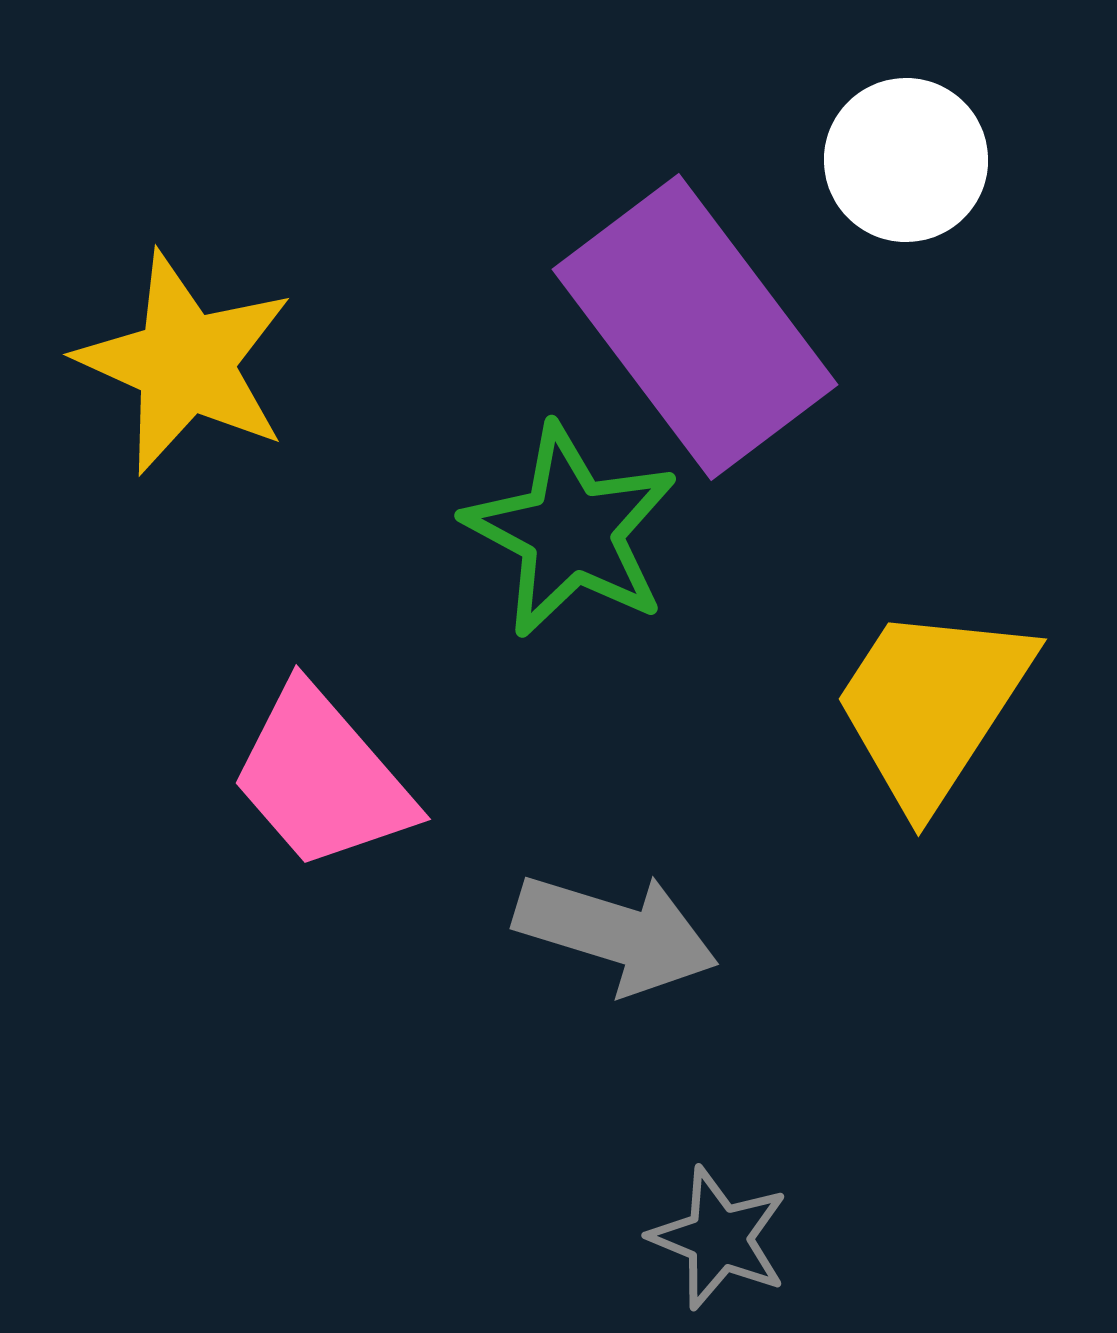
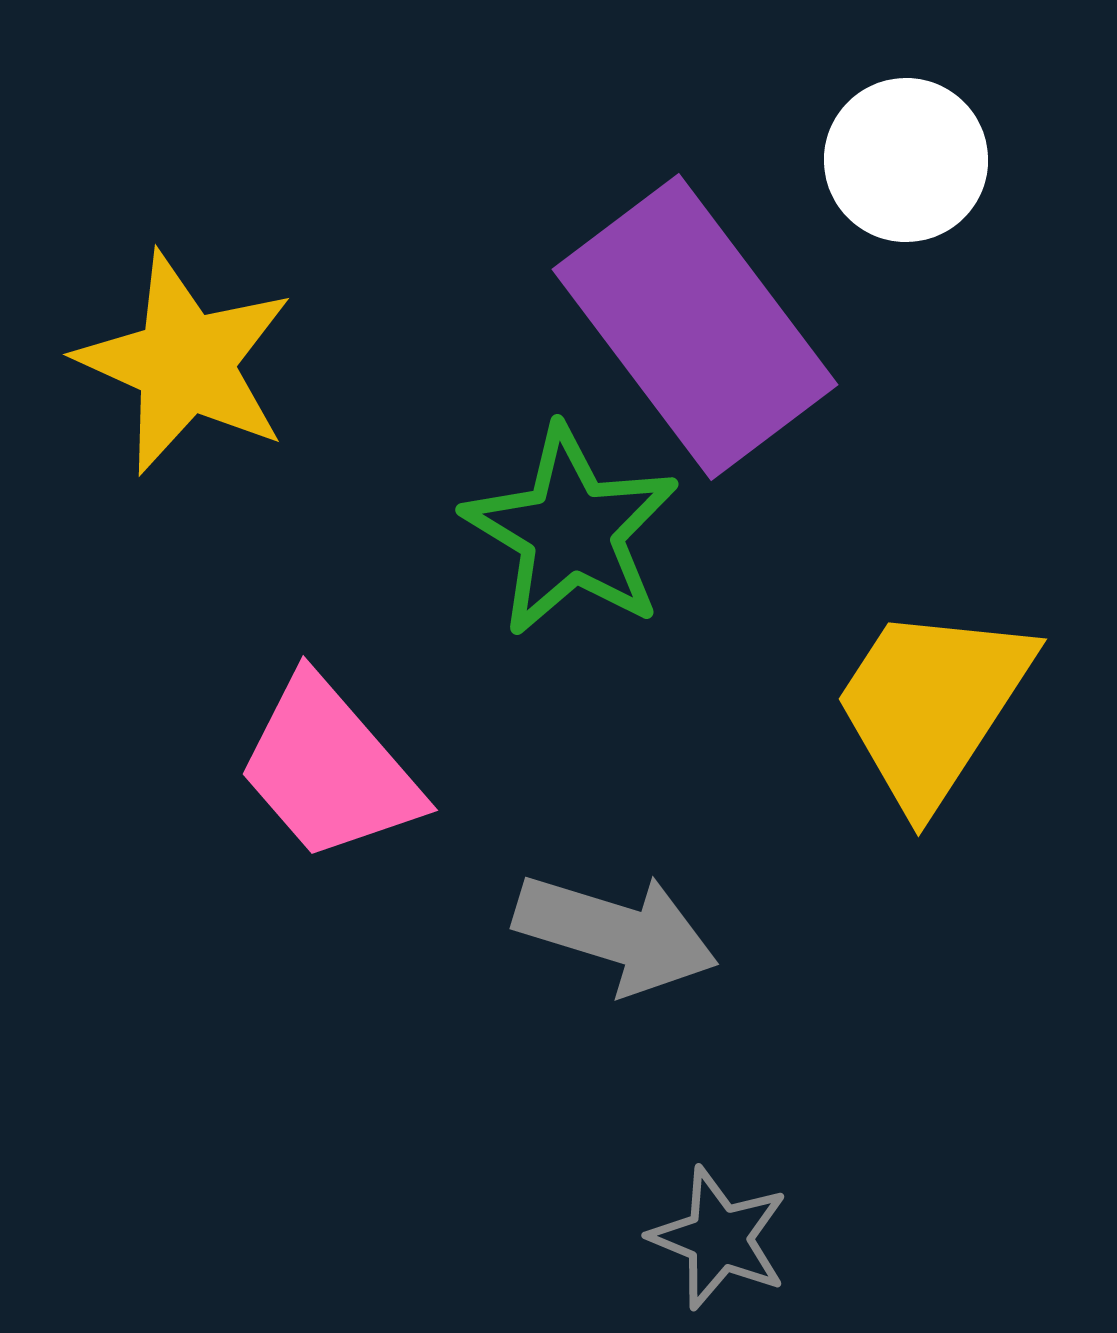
green star: rotated 3 degrees clockwise
pink trapezoid: moved 7 px right, 9 px up
